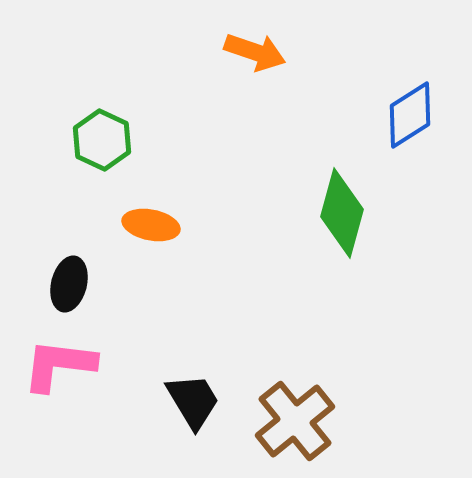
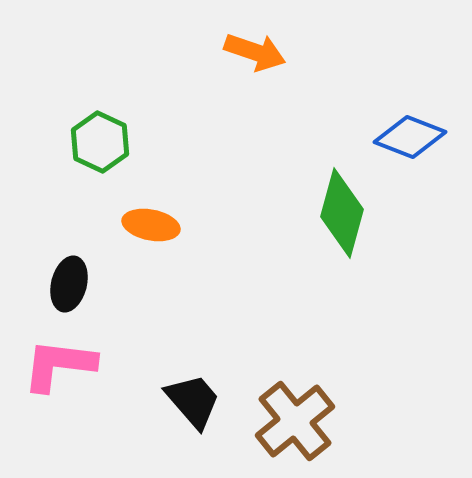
blue diamond: moved 22 px down; rotated 54 degrees clockwise
green hexagon: moved 2 px left, 2 px down
black trapezoid: rotated 10 degrees counterclockwise
